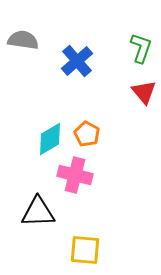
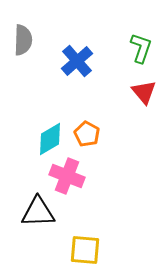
gray semicircle: rotated 84 degrees clockwise
pink cross: moved 8 px left, 1 px down; rotated 8 degrees clockwise
